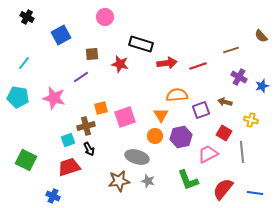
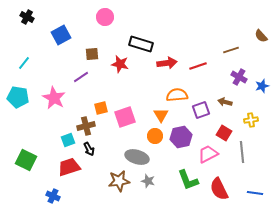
pink star: rotated 15 degrees clockwise
yellow cross: rotated 24 degrees counterclockwise
red semicircle: moved 4 px left; rotated 65 degrees counterclockwise
